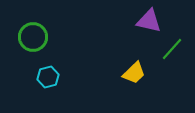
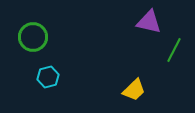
purple triangle: moved 1 px down
green line: moved 2 px right, 1 px down; rotated 15 degrees counterclockwise
yellow trapezoid: moved 17 px down
